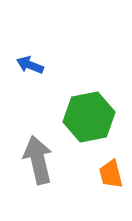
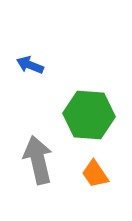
green hexagon: moved 2 px up; rotated 15 degrees clockwise
orange trapezoid: moved 16 px left; rotated 20 degrees counterclockwise
